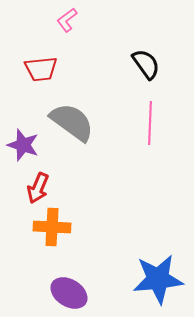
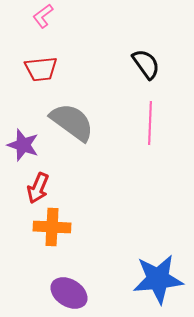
pink L-shape: moved 24 px left, 4 px up
